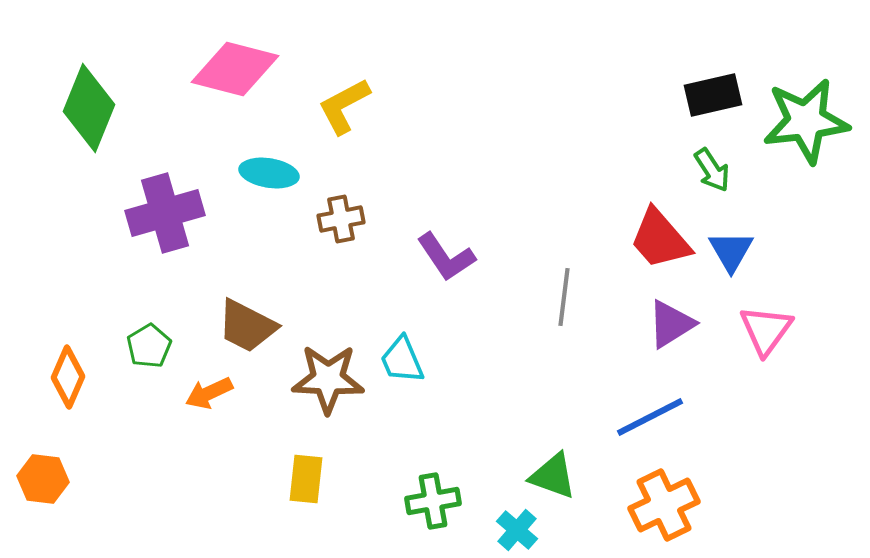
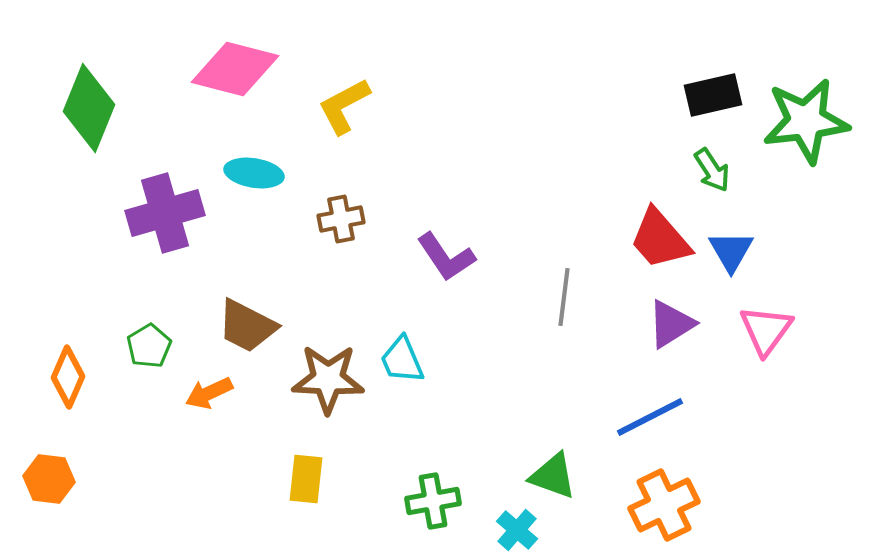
cyan ellipse: moved 15 px left
orange hexagon: moved 6 px right
